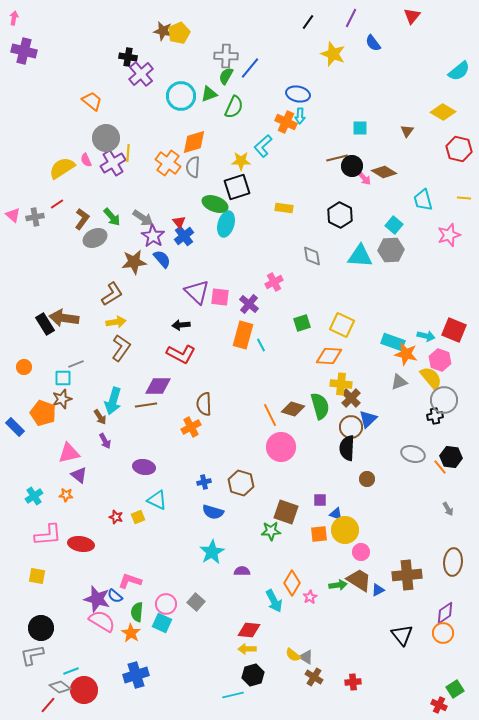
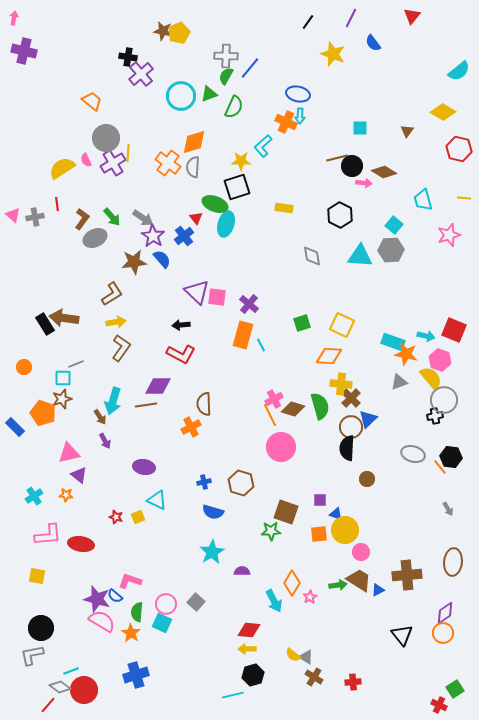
pink arrow at (364, 178): moved 5 px down; rotated 42 degrees counterclockwise
red line at (57, 204): rotated 64 degrees counterclockwise
red triangle at (179, 222): moved 17 px right, 4 px up
pink cross at (274, 282): moved 117 px down
pink square at (220, 297): moved 3 px left
